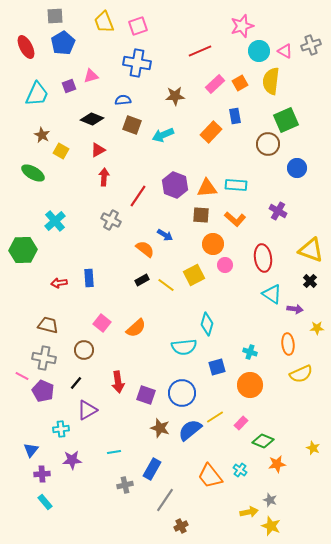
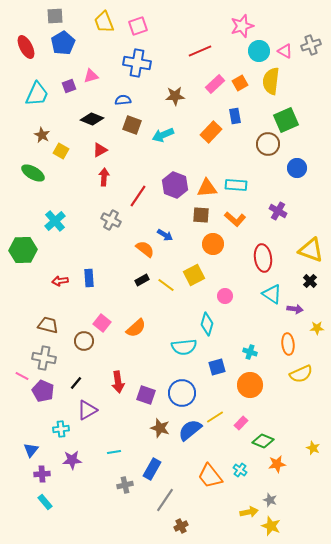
red triangle at (98, 150): moved 2 px right
pink circle at (225, 265): moved 31 px down
red arrow at (59, 283): moved 1 px right, 2 px up
brown circle at (84, 350): moved 9 px up
